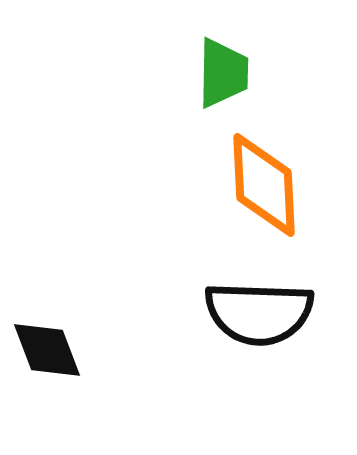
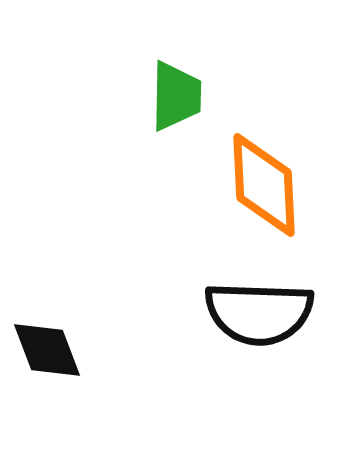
green trapezoid: moved 47 px left, 23 px down
